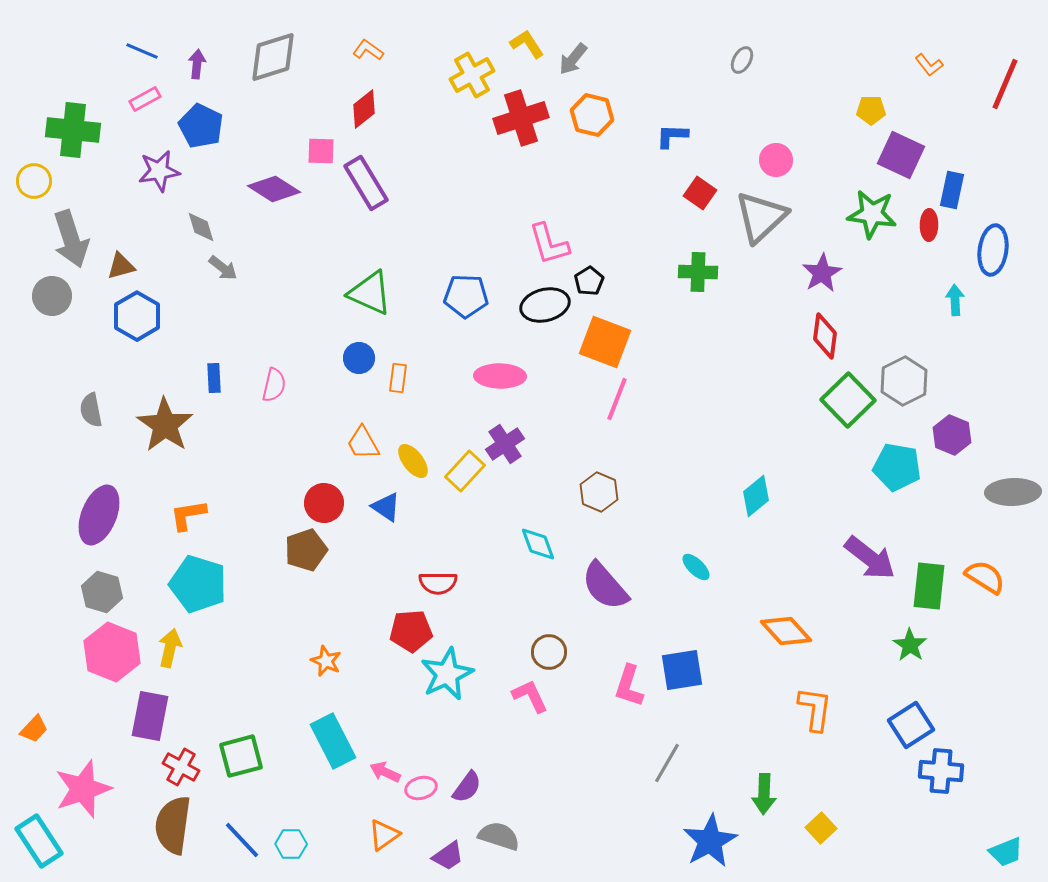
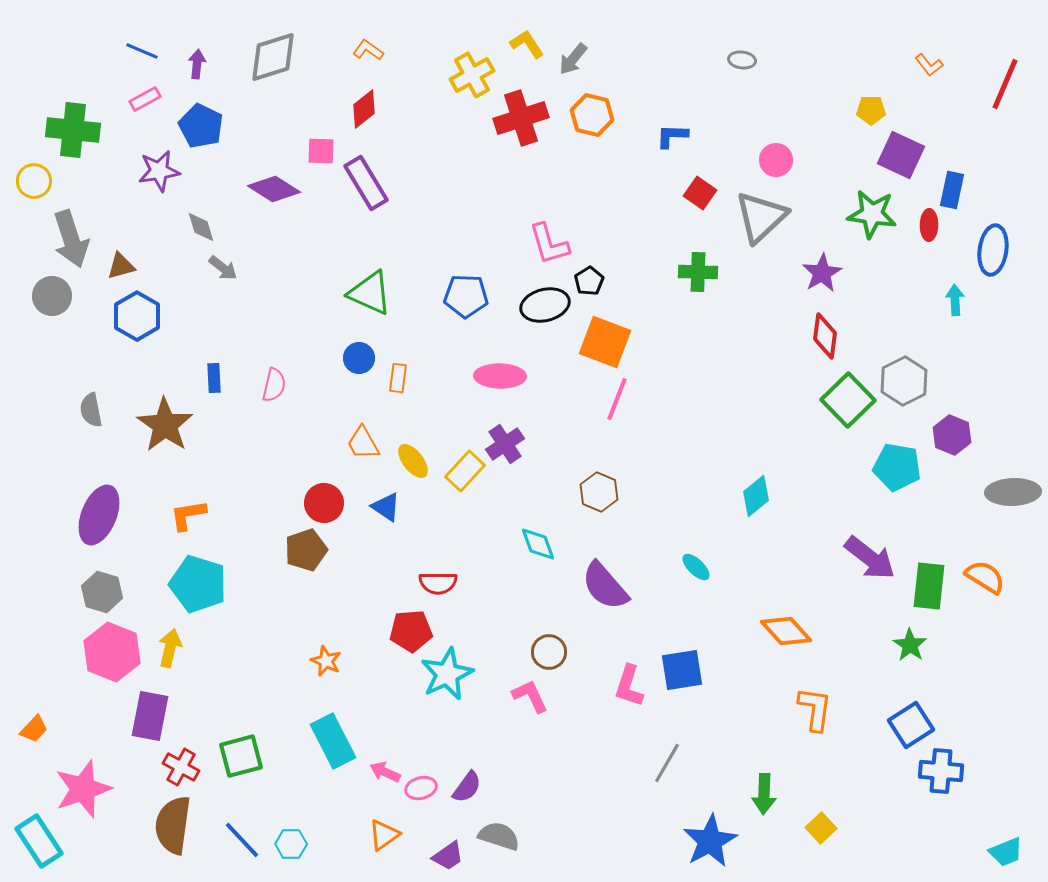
gray ellipse at (742, 60): rotated 68 degrees clockwise
